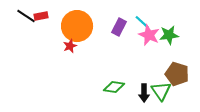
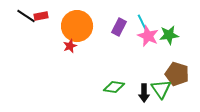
cyan line: rotated 21 degrees clockwise
pink star: moved 1 px left, 1 px down
green triangle: moved 2 px up
